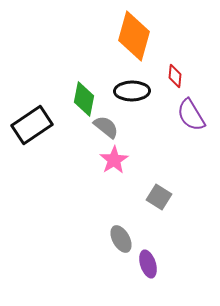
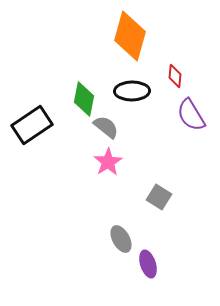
orange diamond: moved 4 px left
pink star: moved 6 px left, 2 px down
